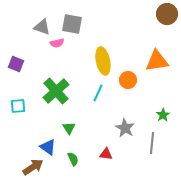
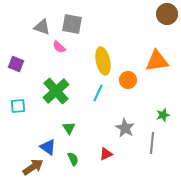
pink semicircle: moved 2 px right, 4 px down; rotated 56 degrees clockwise
green star: rotated 16 degrees clockwise
red triangle: rotated 32 degrees counterclockwise
